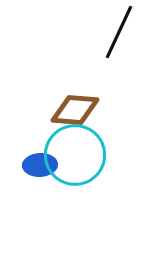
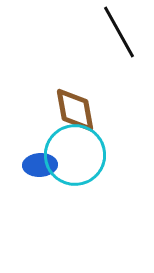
black line: rotated 54 degrees counterclockwise
brown diamond: rotated 75 degrees clockwise
